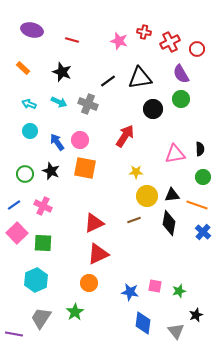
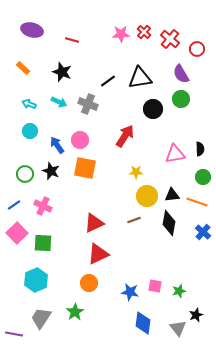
red cross at (144, 32): rotated 32 degrees clockwise
pink star at (119, 41): moved 2 px right, 7 px up; rotated 18 degrees counterclockwise
red cross at (170, 42): moved 3 px up; rotated 24 degrees counterclockwise
blue arrow at (57, 142): moved 3 px down
orange line at (197, 205): moved 3 px up
gray triangle at (176, 331): moved 2 px right, 3 px up
